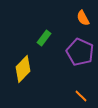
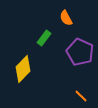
orange semicircle: moved 17 px left
